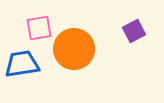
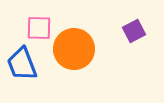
pink square: rotated 12 degrees clockwise
blue trapezoid: rotated 102 degrees counterclockwise
